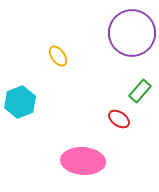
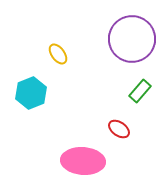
purple circle: moved 6 px down
yellow ellipse: moved 2 px up
cyan hexagon: moved 11 px right, 9 px up
red ellipse: moved 10 px down
